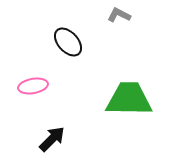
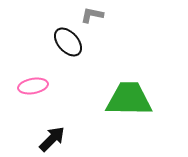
gray L-shape: moved 27 px left; rotated 15 degrees counterclockwise
